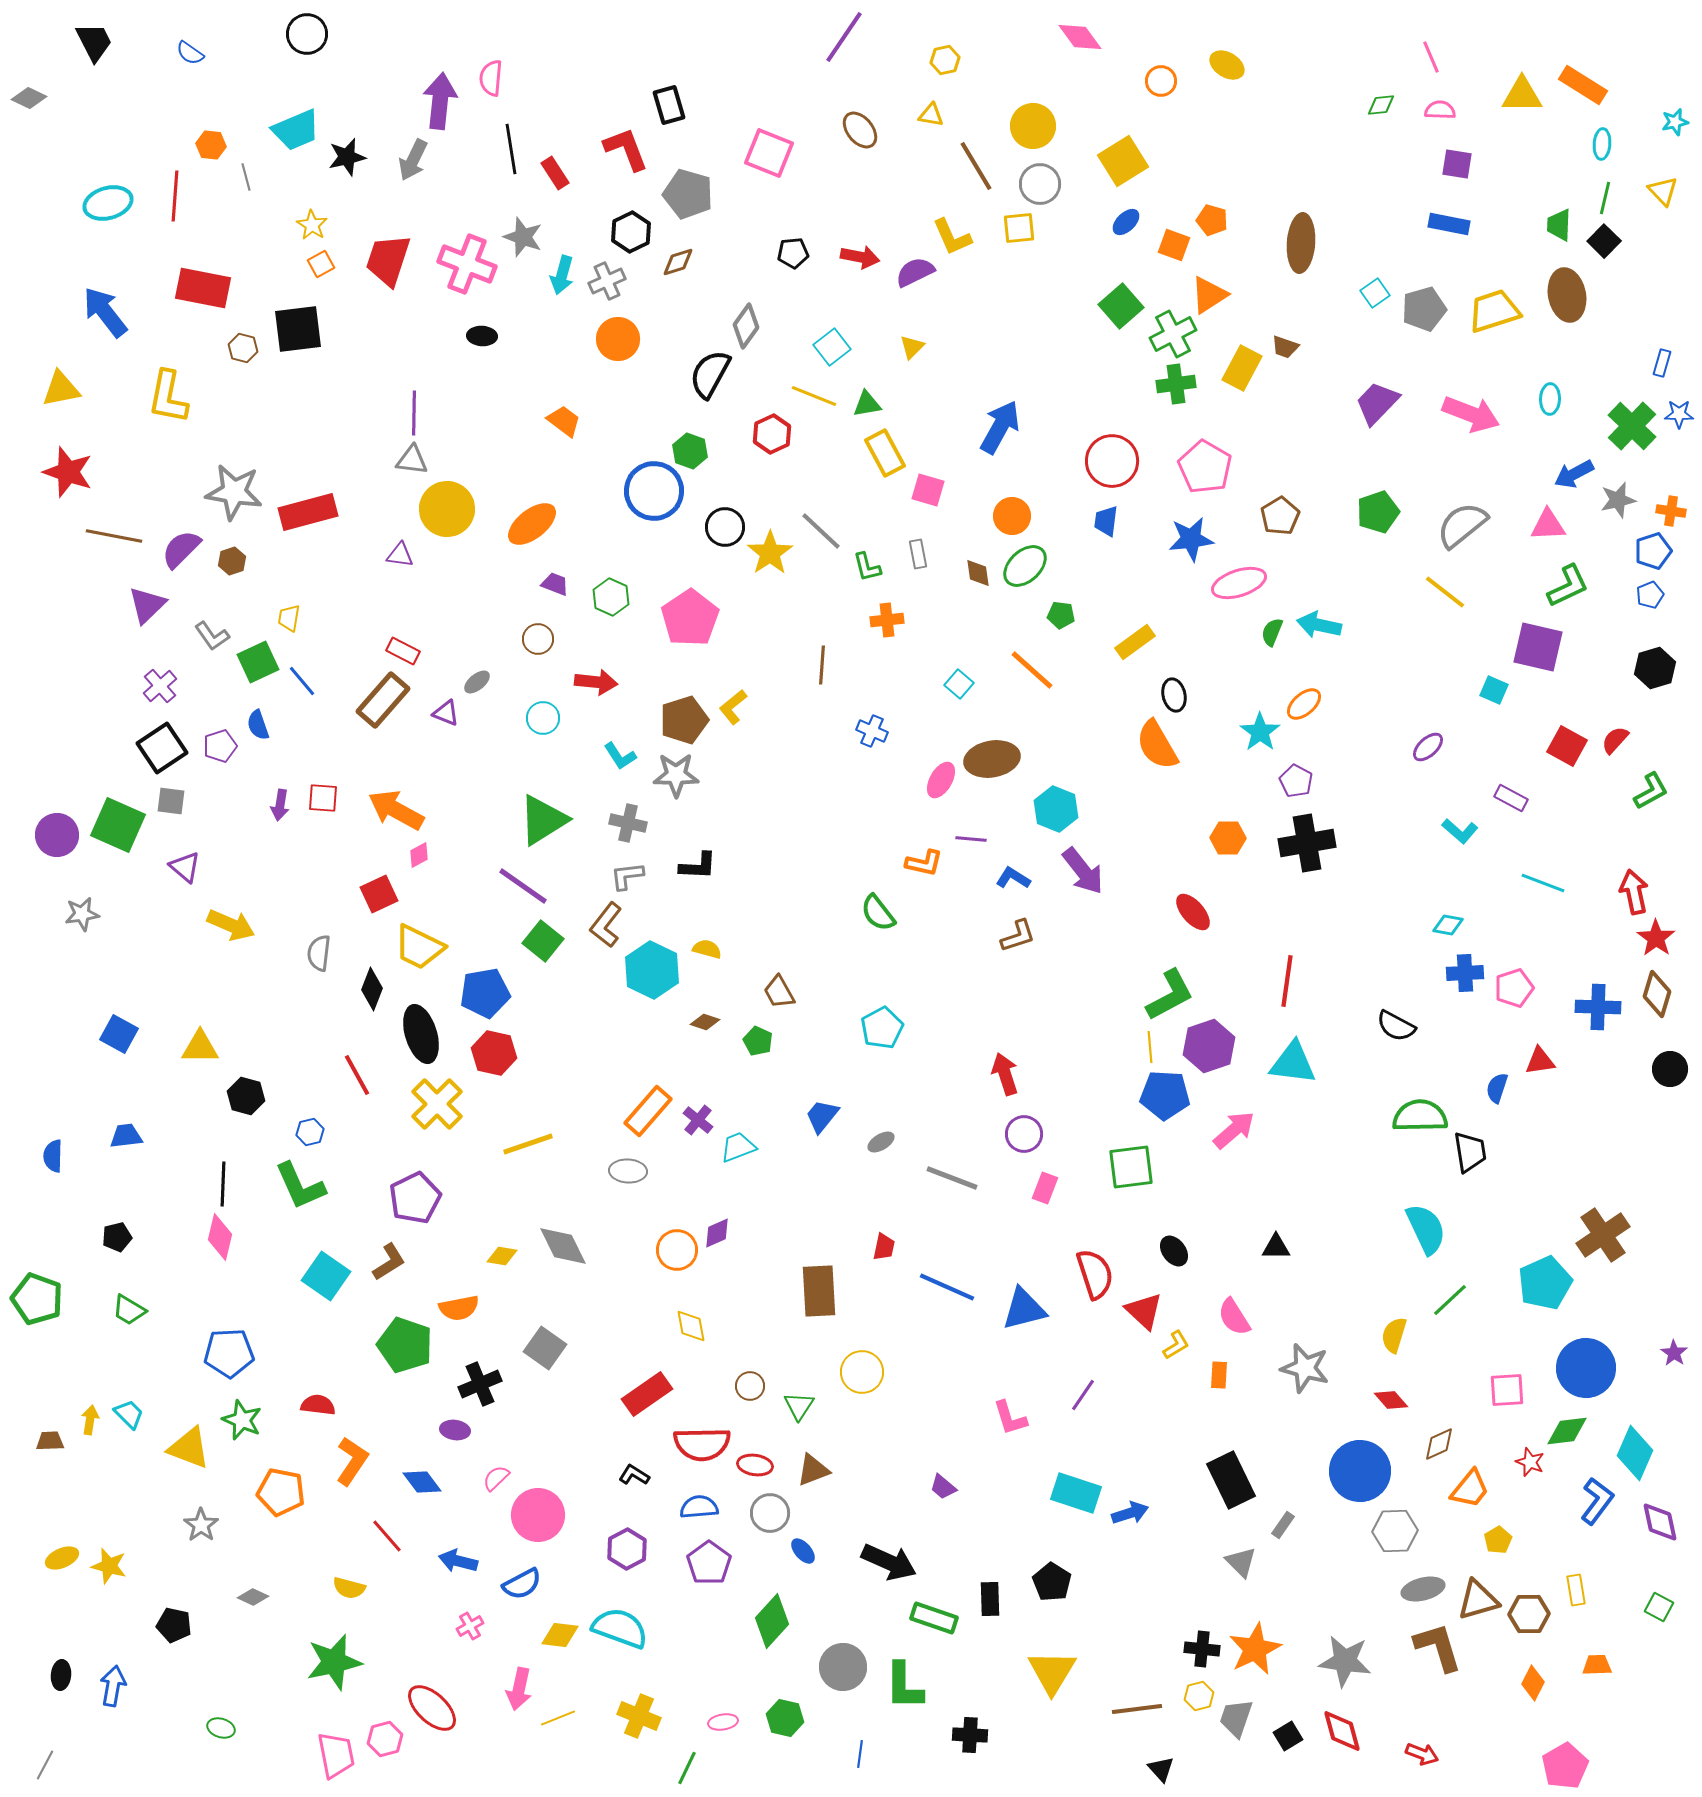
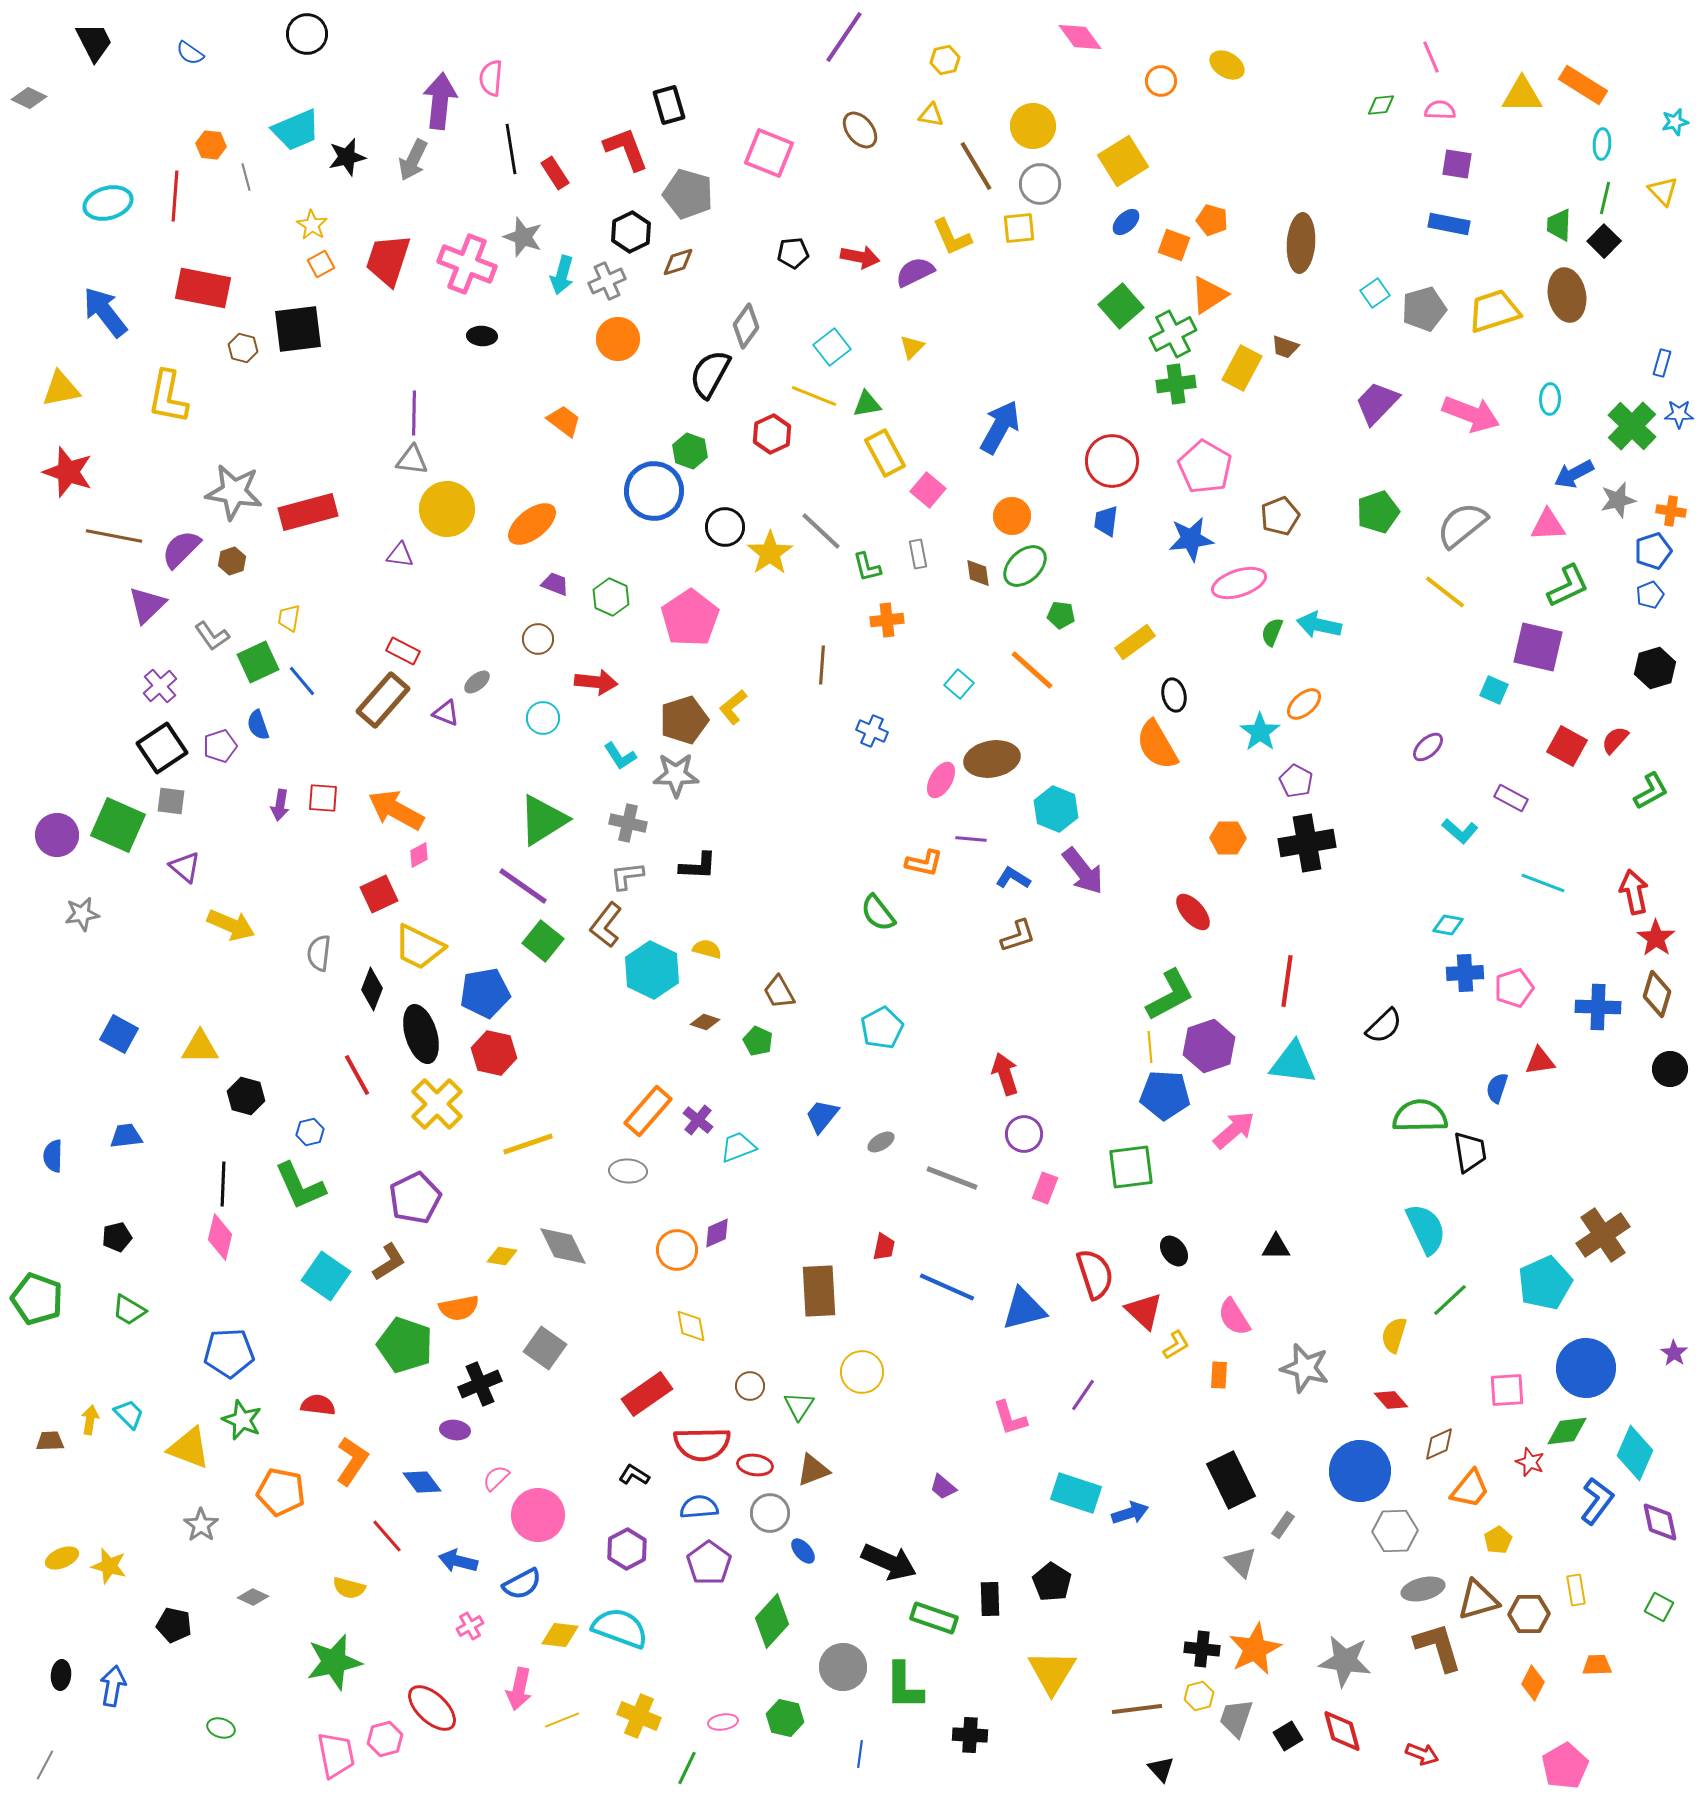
pink square at (928, 490): rotated 24 degrees clockwise
brown pentagon at (1280, 516): rotated 9 degrees clockwise
black semicircle at (1396, 1026): moved 12 px left; rotated 72 degrees counterclockwise
yellow line at (558, 1718): moved 4 px right, 2 px down
